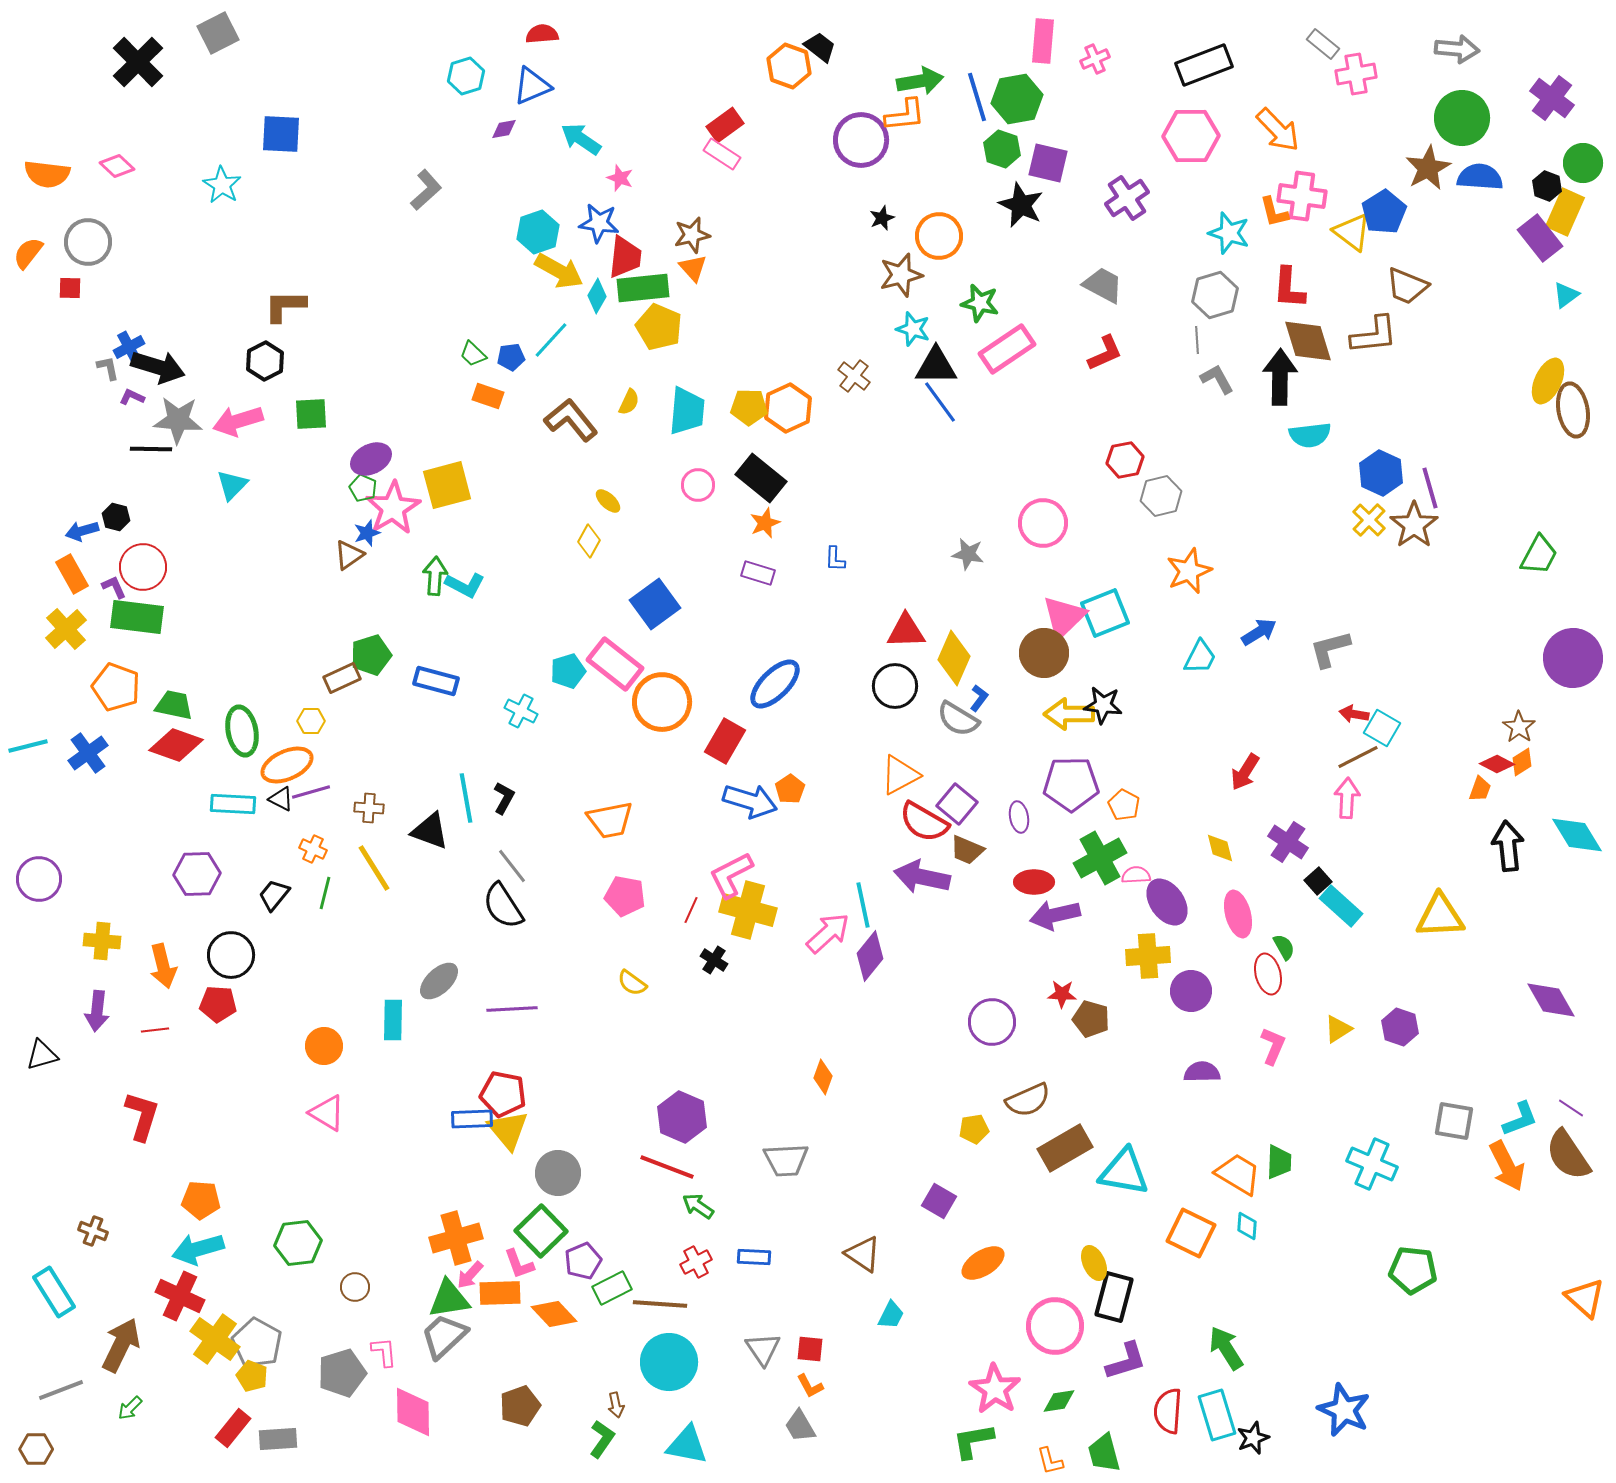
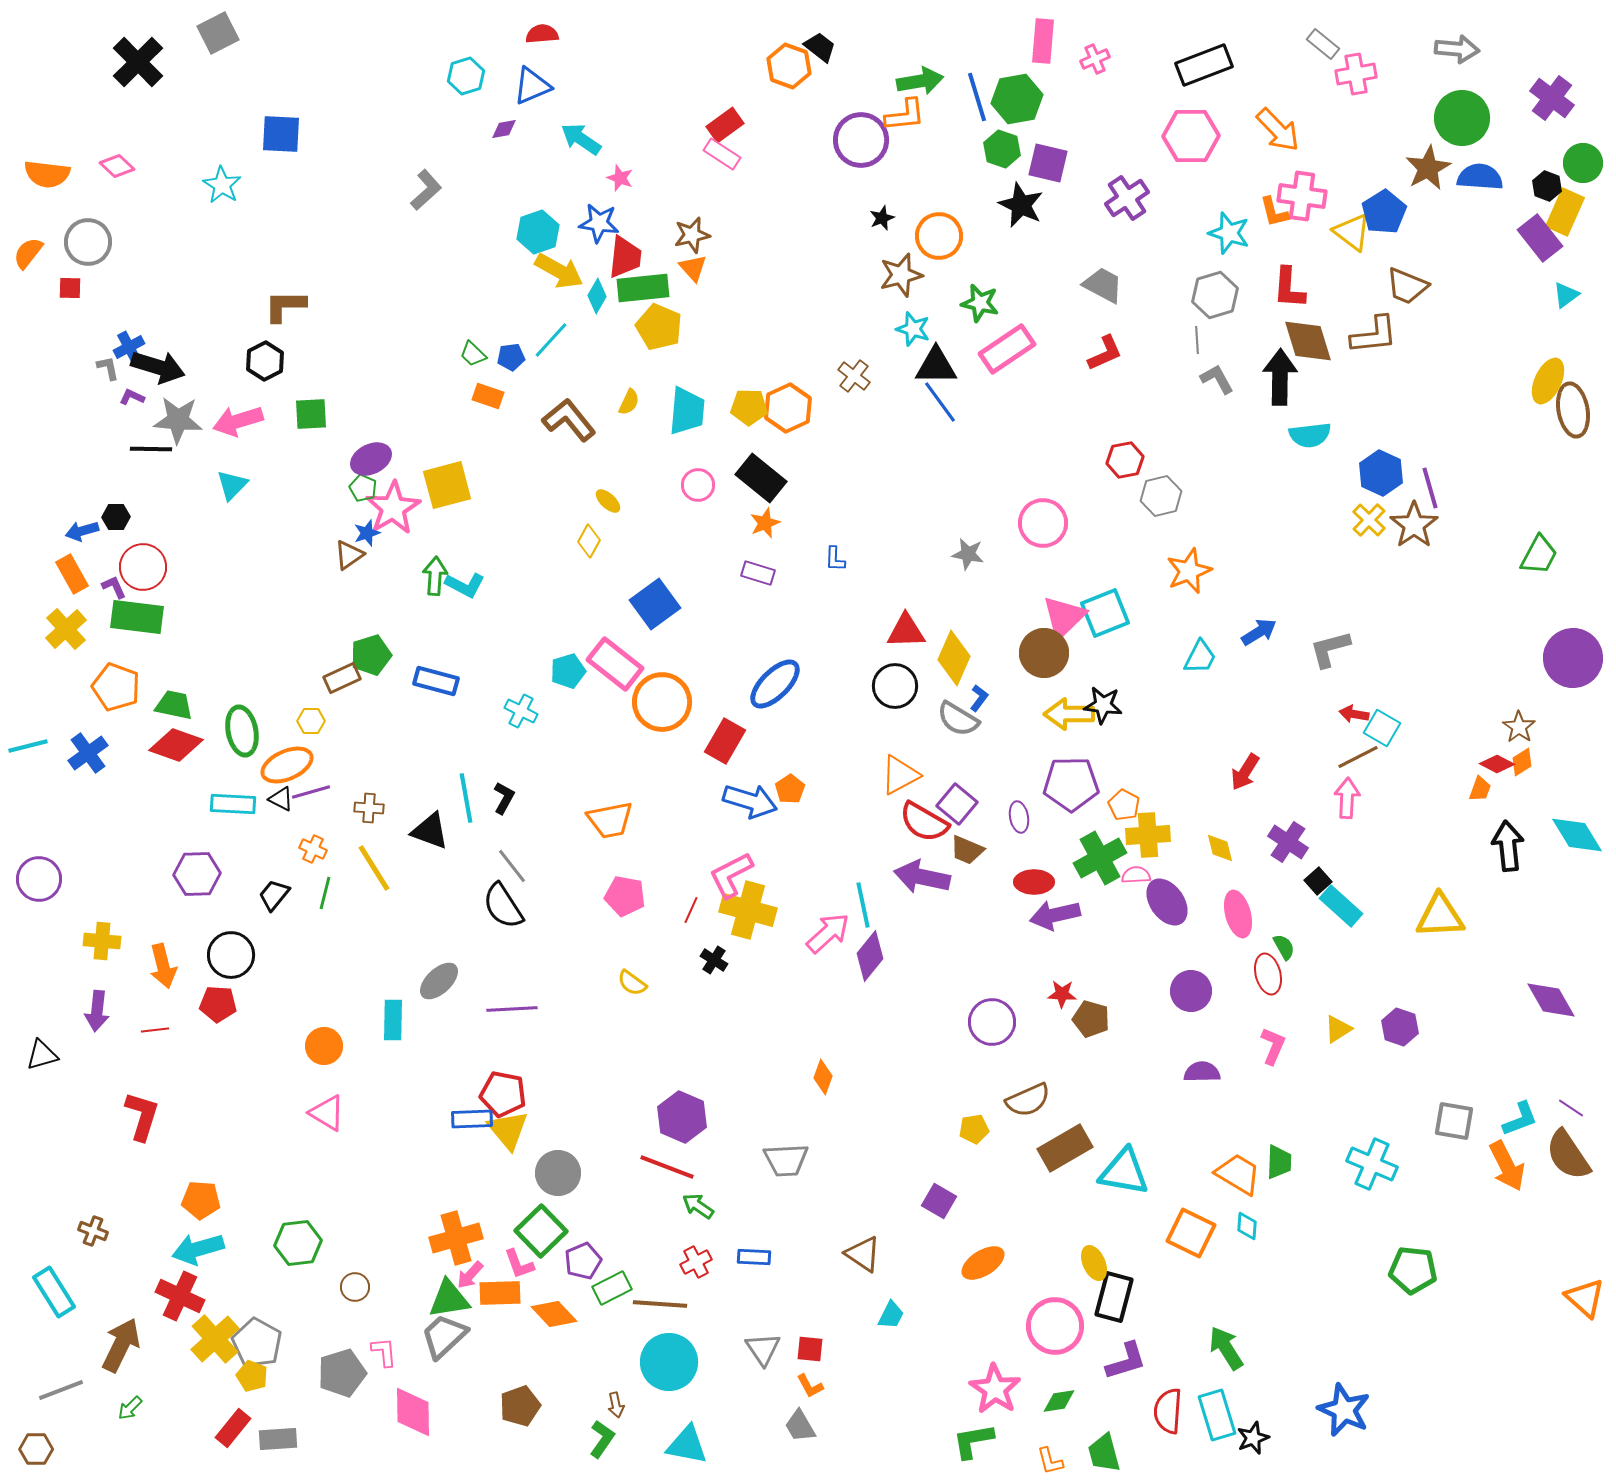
brown L-shape at (571, 420): moved 2 px left
black hexagon at (116, 517): rotated 16 degrees counterclockwise
yellow cross at (1148, 956): moved 121 px up
yellow cross at (215, 1339): rotated 12 degrees clockwise
